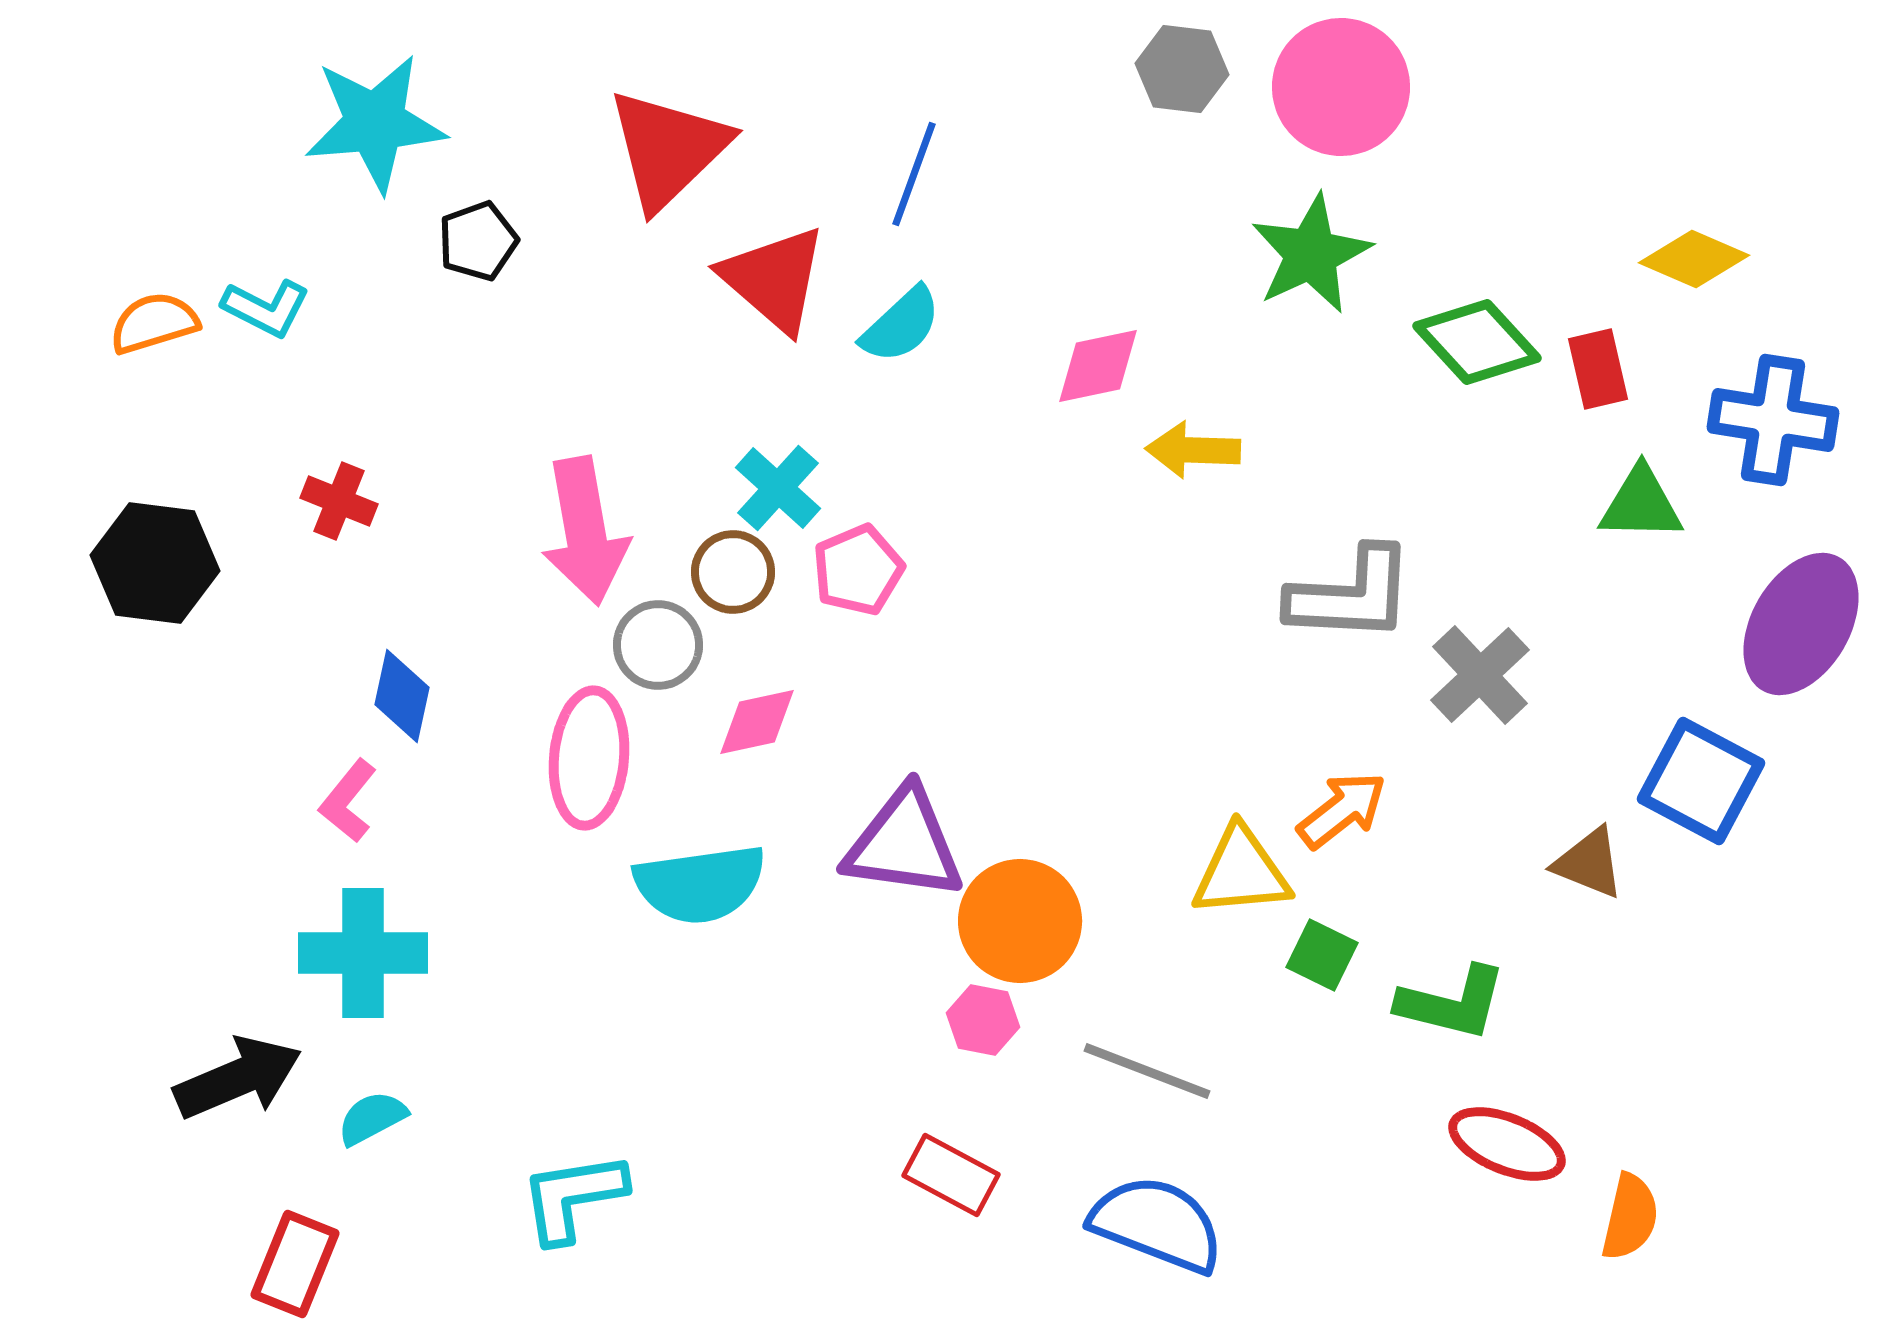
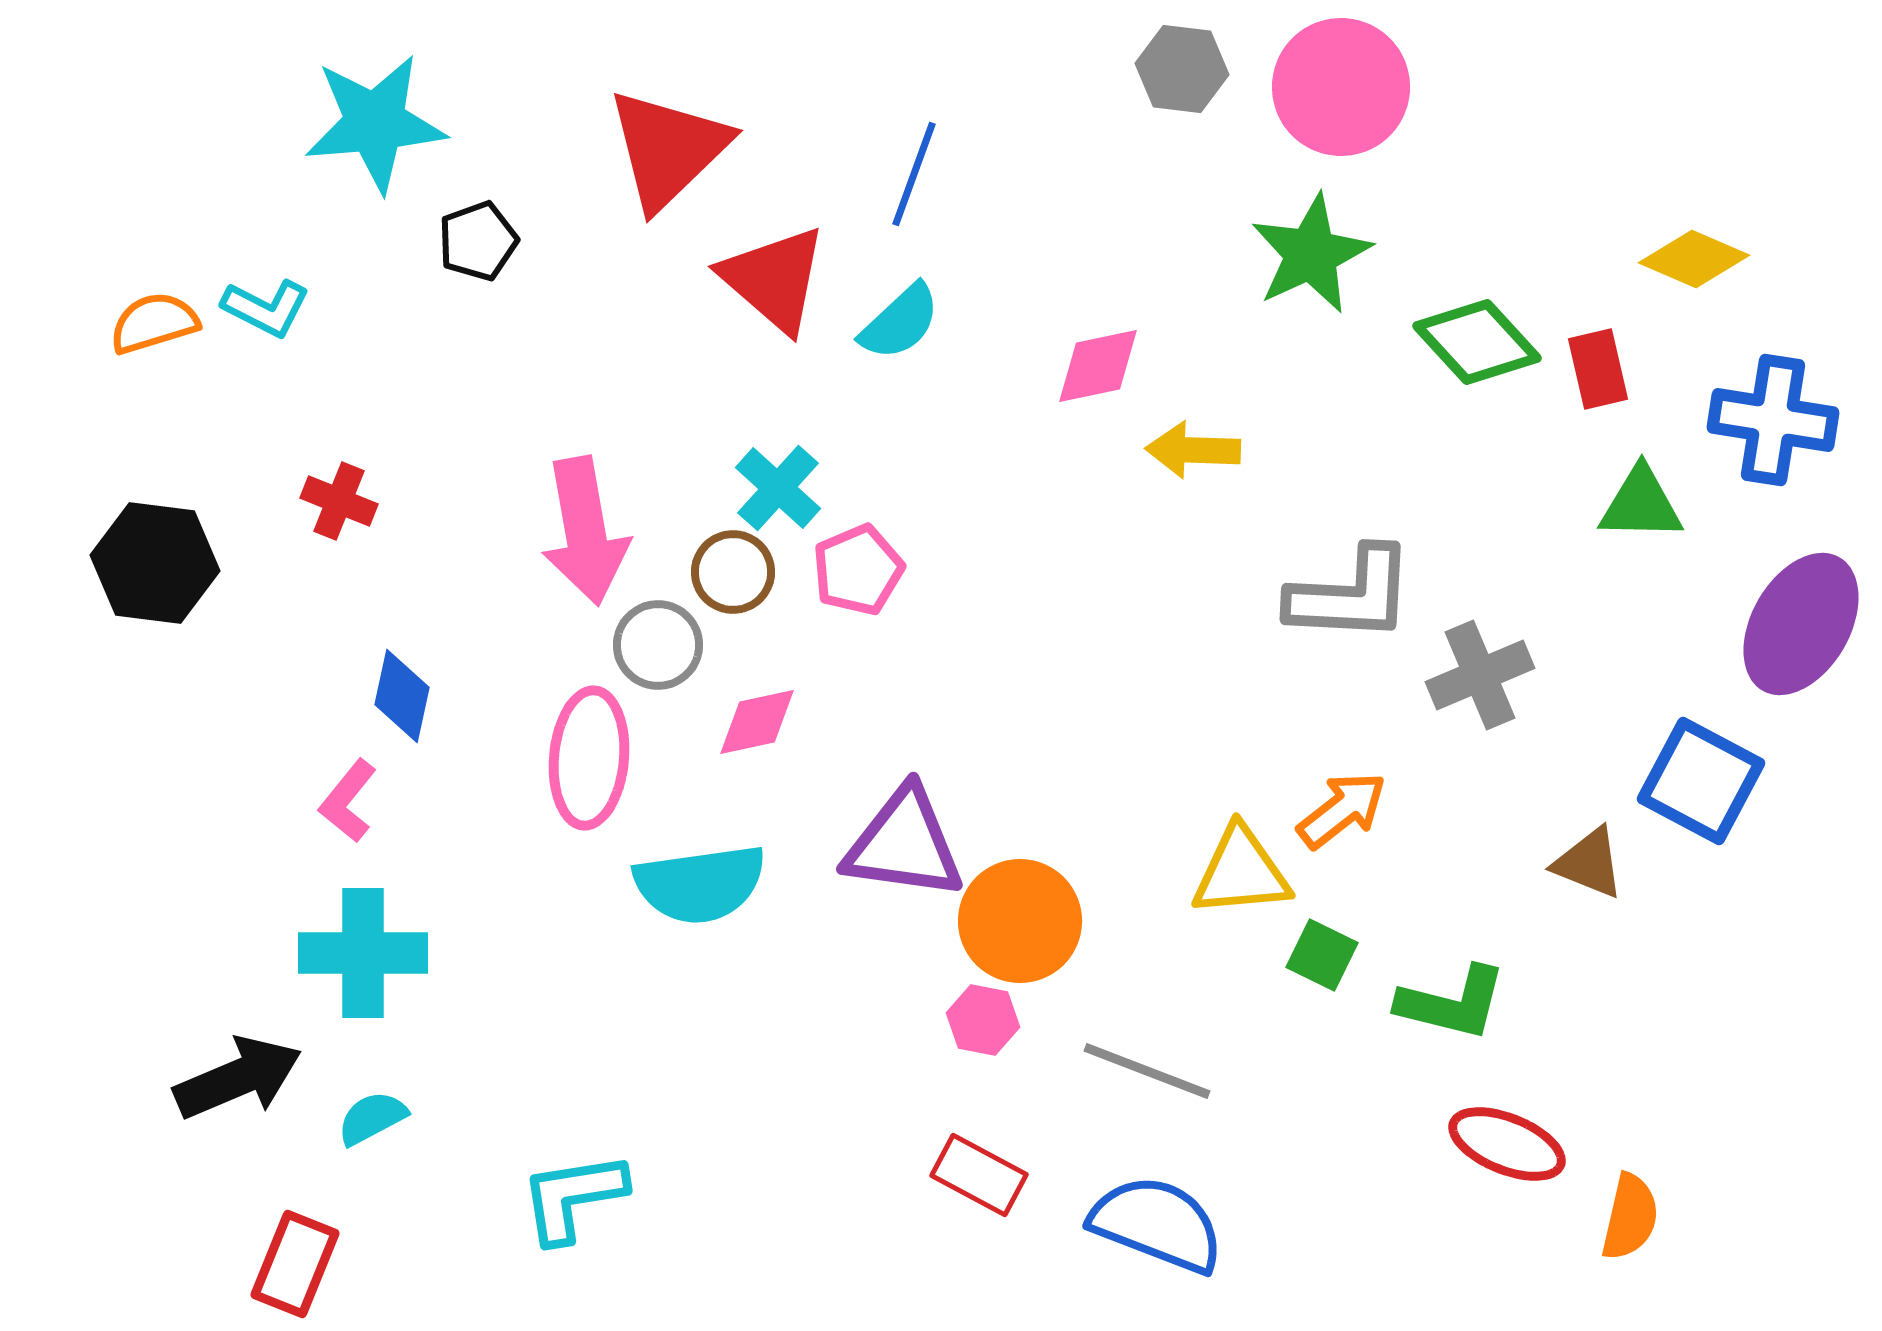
cyan semicircle at (901, 325): moved 1 px left, 3 px up
gray cross at (1480, 675): rotated 20 degrees clockwise
red rectangle at (951, 1175): moved 28 px right
